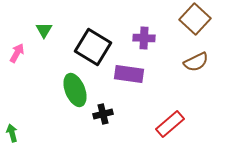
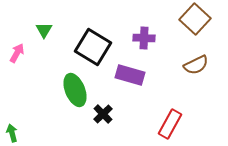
brown semicircle: moved 3 px down
purple rectangle: moved 1 px right, 1 px down; rotated 8 degrees clockwise
black cross: rotated 30 degrees counterclockwise
red rectangle: rotated 20 degrees counterclockwise
